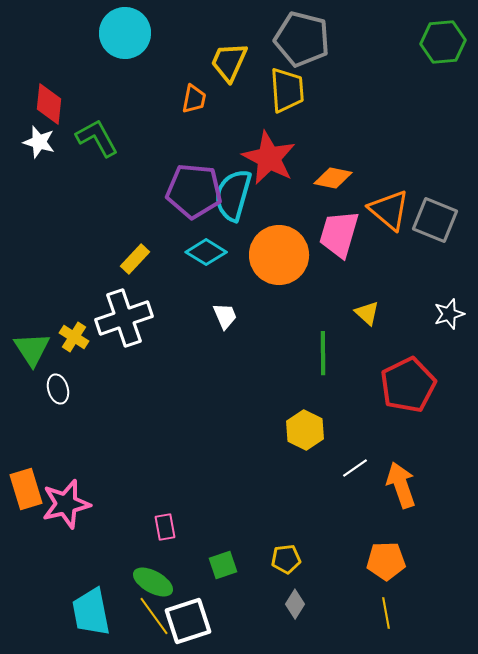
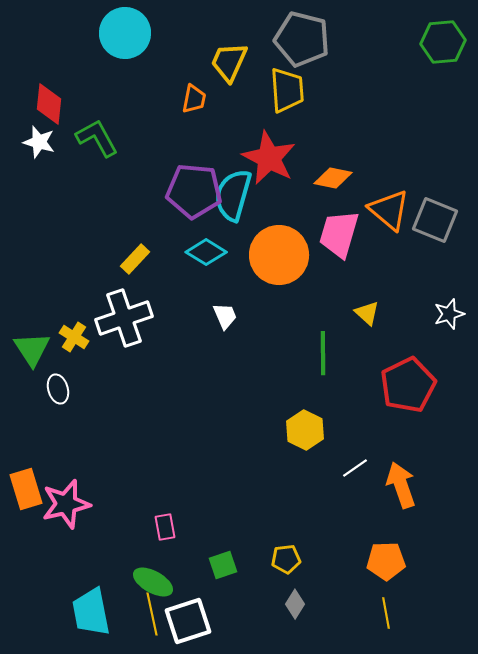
yellow line at (154, 616): moved 2 px left, 2 px up; rotated 24 degrees clockwise
